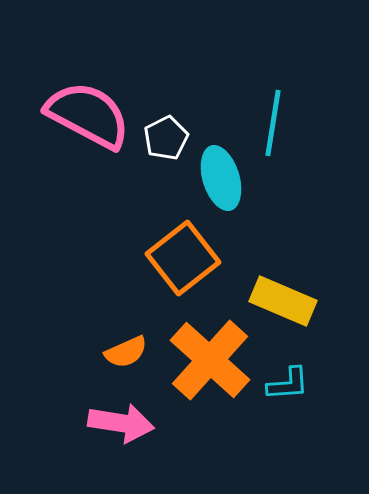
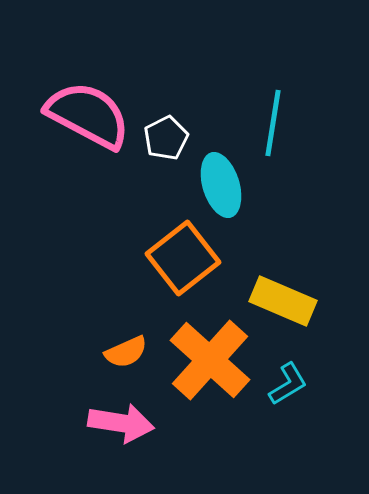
cyan ellipse: moved 7 px down
cyan L-shape: rotated 27 degrees counterclockwise
